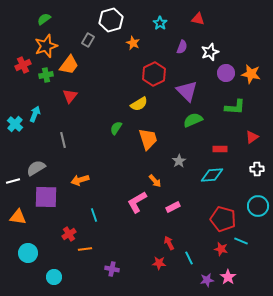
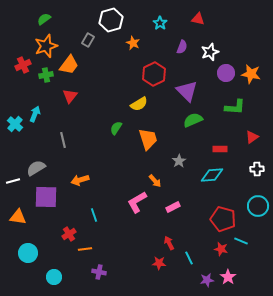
purple cross at (112, 269): moved 13 px left, 3 px down
